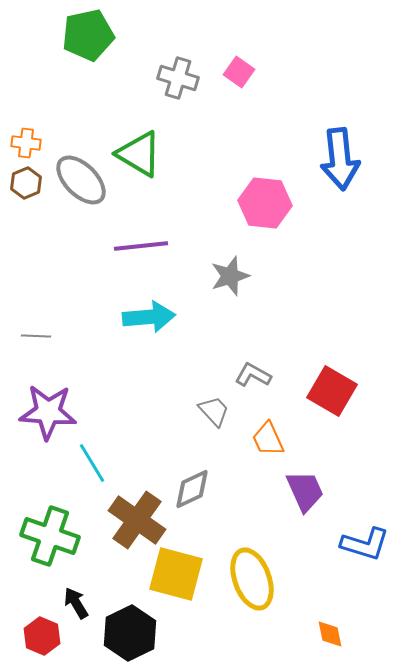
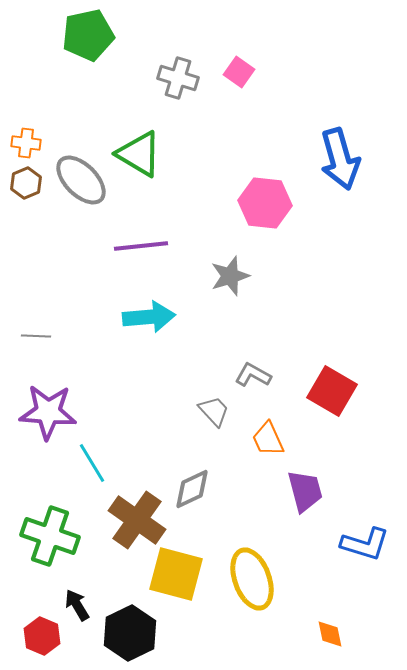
blue arrow: rotated 10 degrees counterclockwise
purple trapezoid: rotated 9 degrees clockwise
black arrow: moved 1 px right, 2 px down
